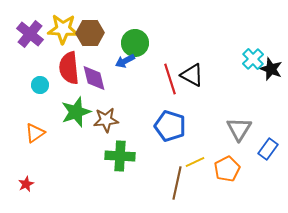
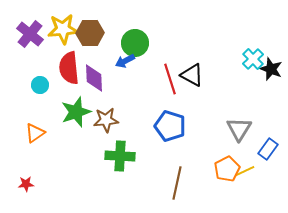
yellow star: rotated 8 degrees counterclockwise
purple diamond: rotated 12 degrees clockwise
yellow line: moved 50 px right, 9 px down
red star: rotated 21 degrees clockwise
